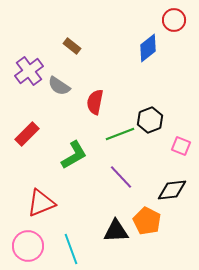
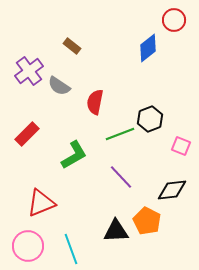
black hexagon: moved 1 px up
